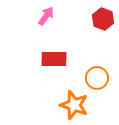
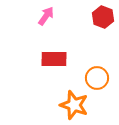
red hexagon: moved 2 px up
